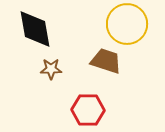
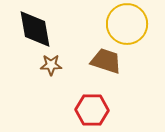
brown star: moved 4 px up
red hexagon: moved 4 px right
